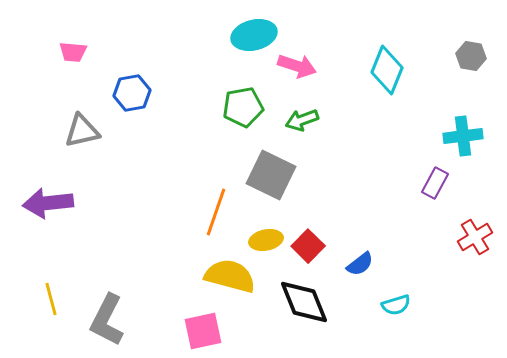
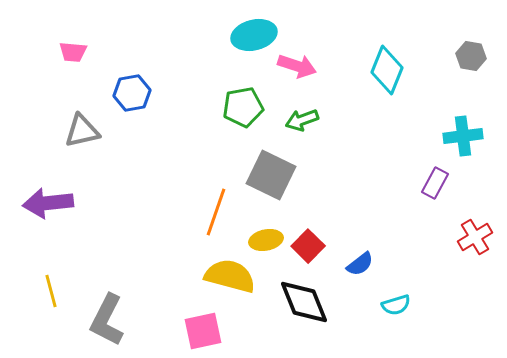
yellow line: moved 8 px up
